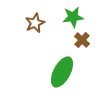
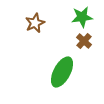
green star: moved 9 px right
brown cross: moved 2 px right, 1 px down
